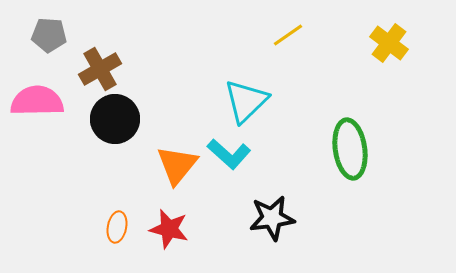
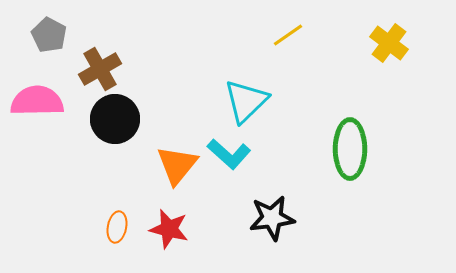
gray pentagon: rotated 24 degrees clockwise
green ellipse: rotated 8 degrees clockwise
